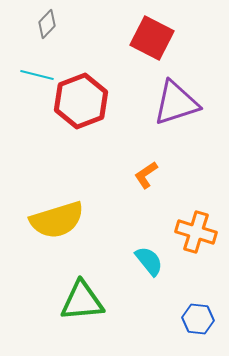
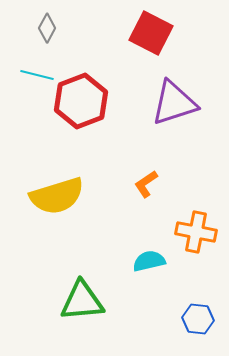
gray diamond: moved 4 px down; rotated 16 degrees counterclockwise
red square: moved 1 px left, 5 px up
purple triangle: moved 2 px left
orange L-shape: moved 9 px down
yellow semicircle: moved 24 px up
orange cross: rotated 6 degrees counterclockwise
cyan semicircle: rotated 64 degrees counterclockwise
